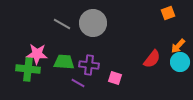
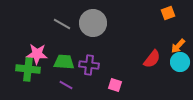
pink square: moved 7 px down
purple line: moved 12 px left, 2 px down
